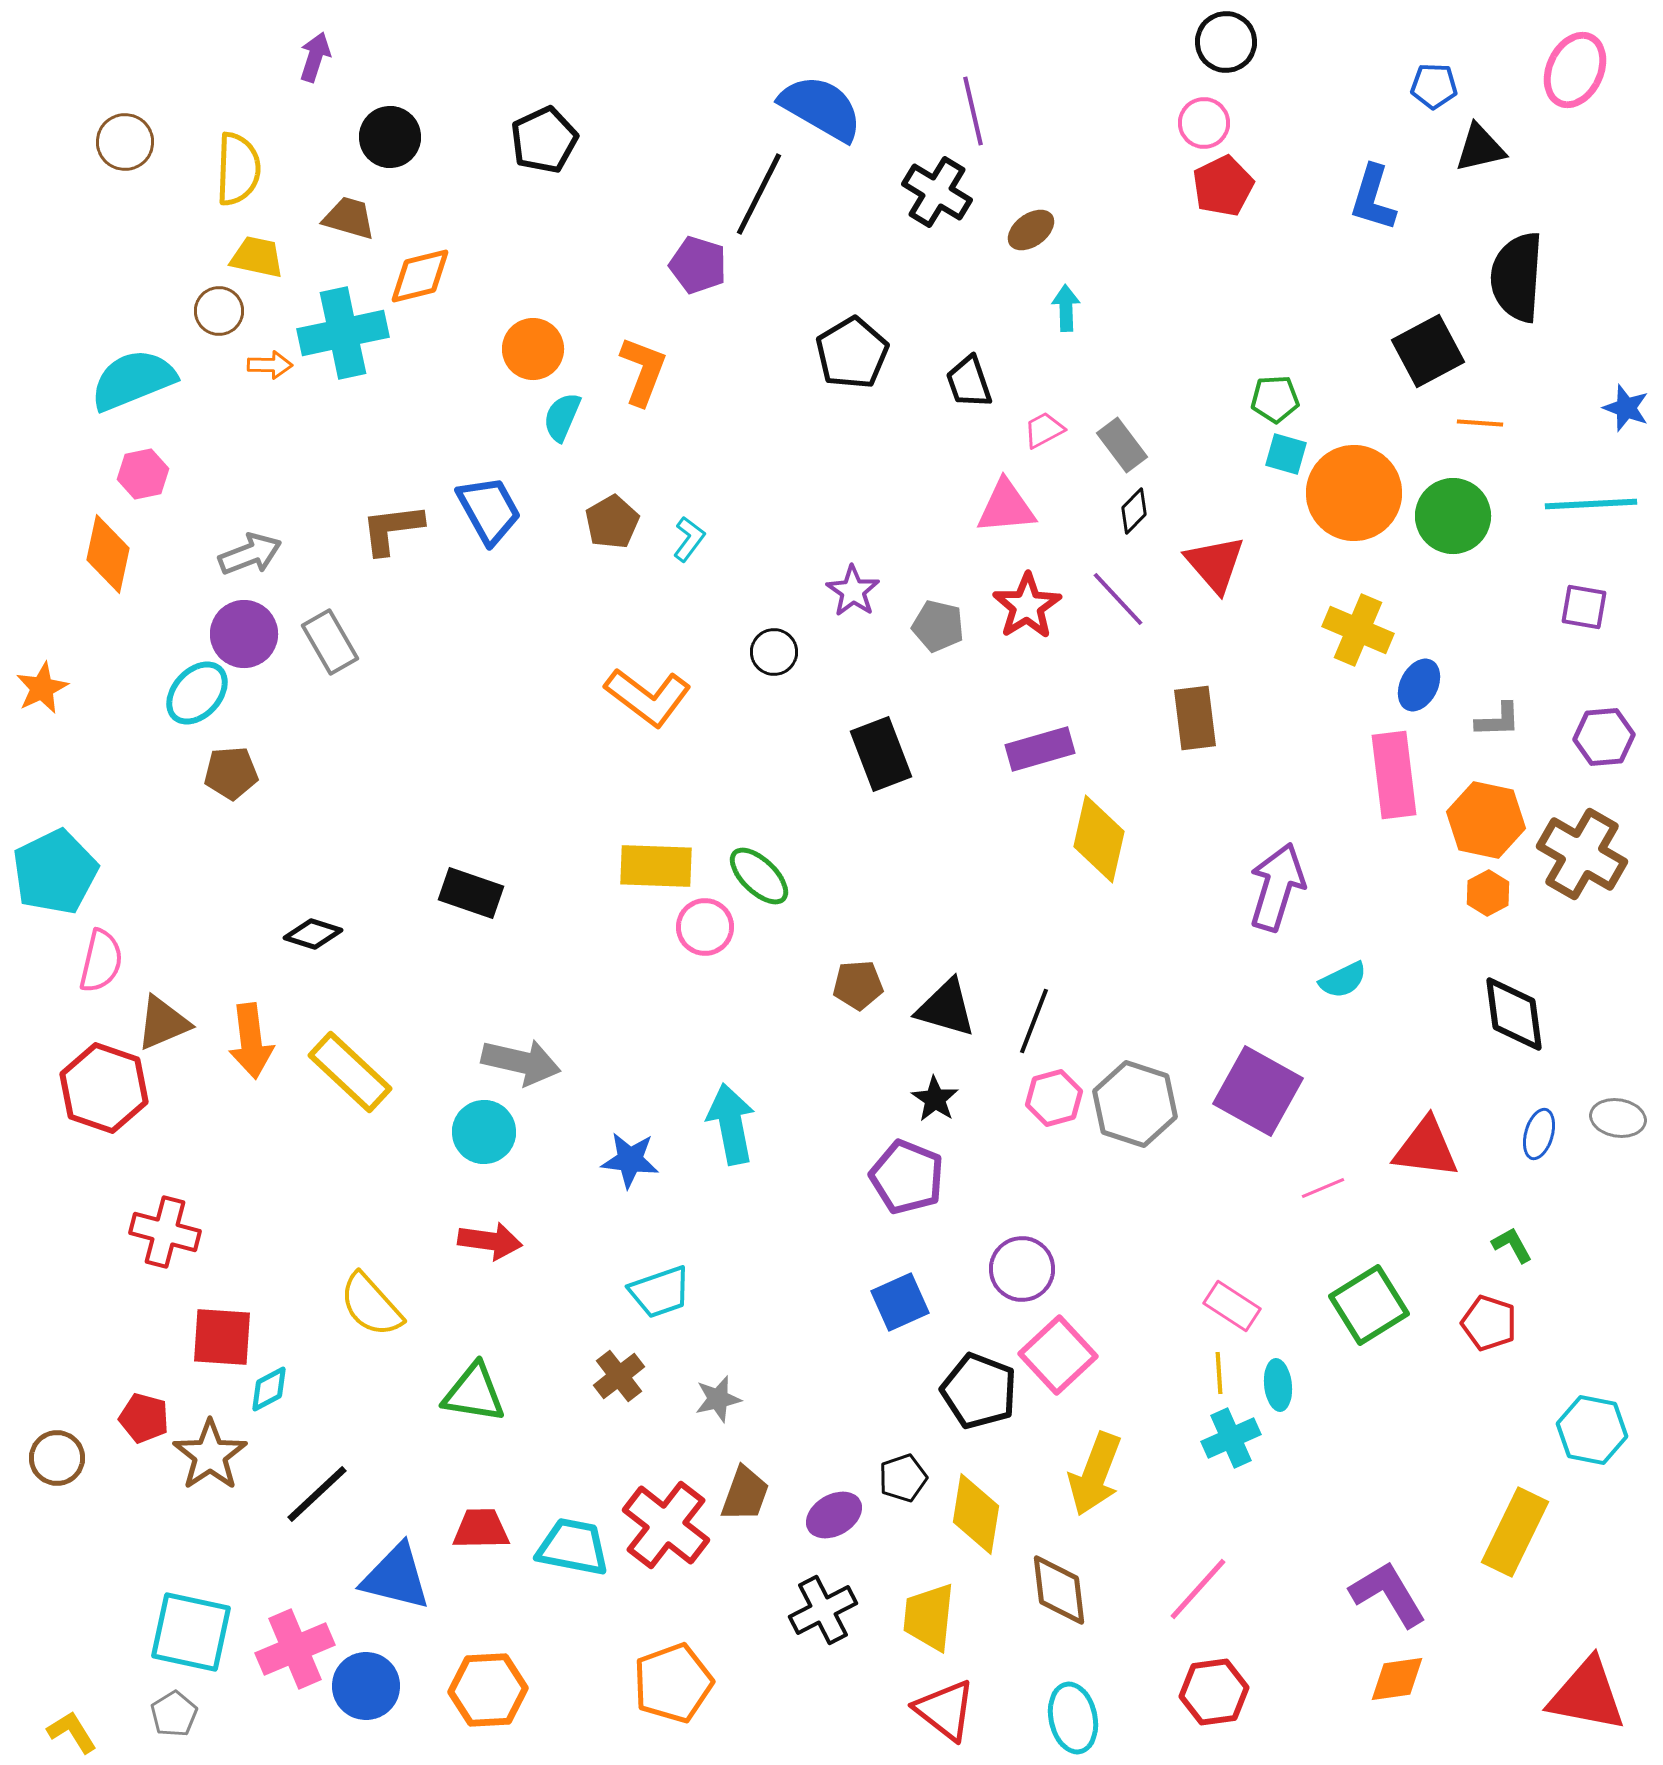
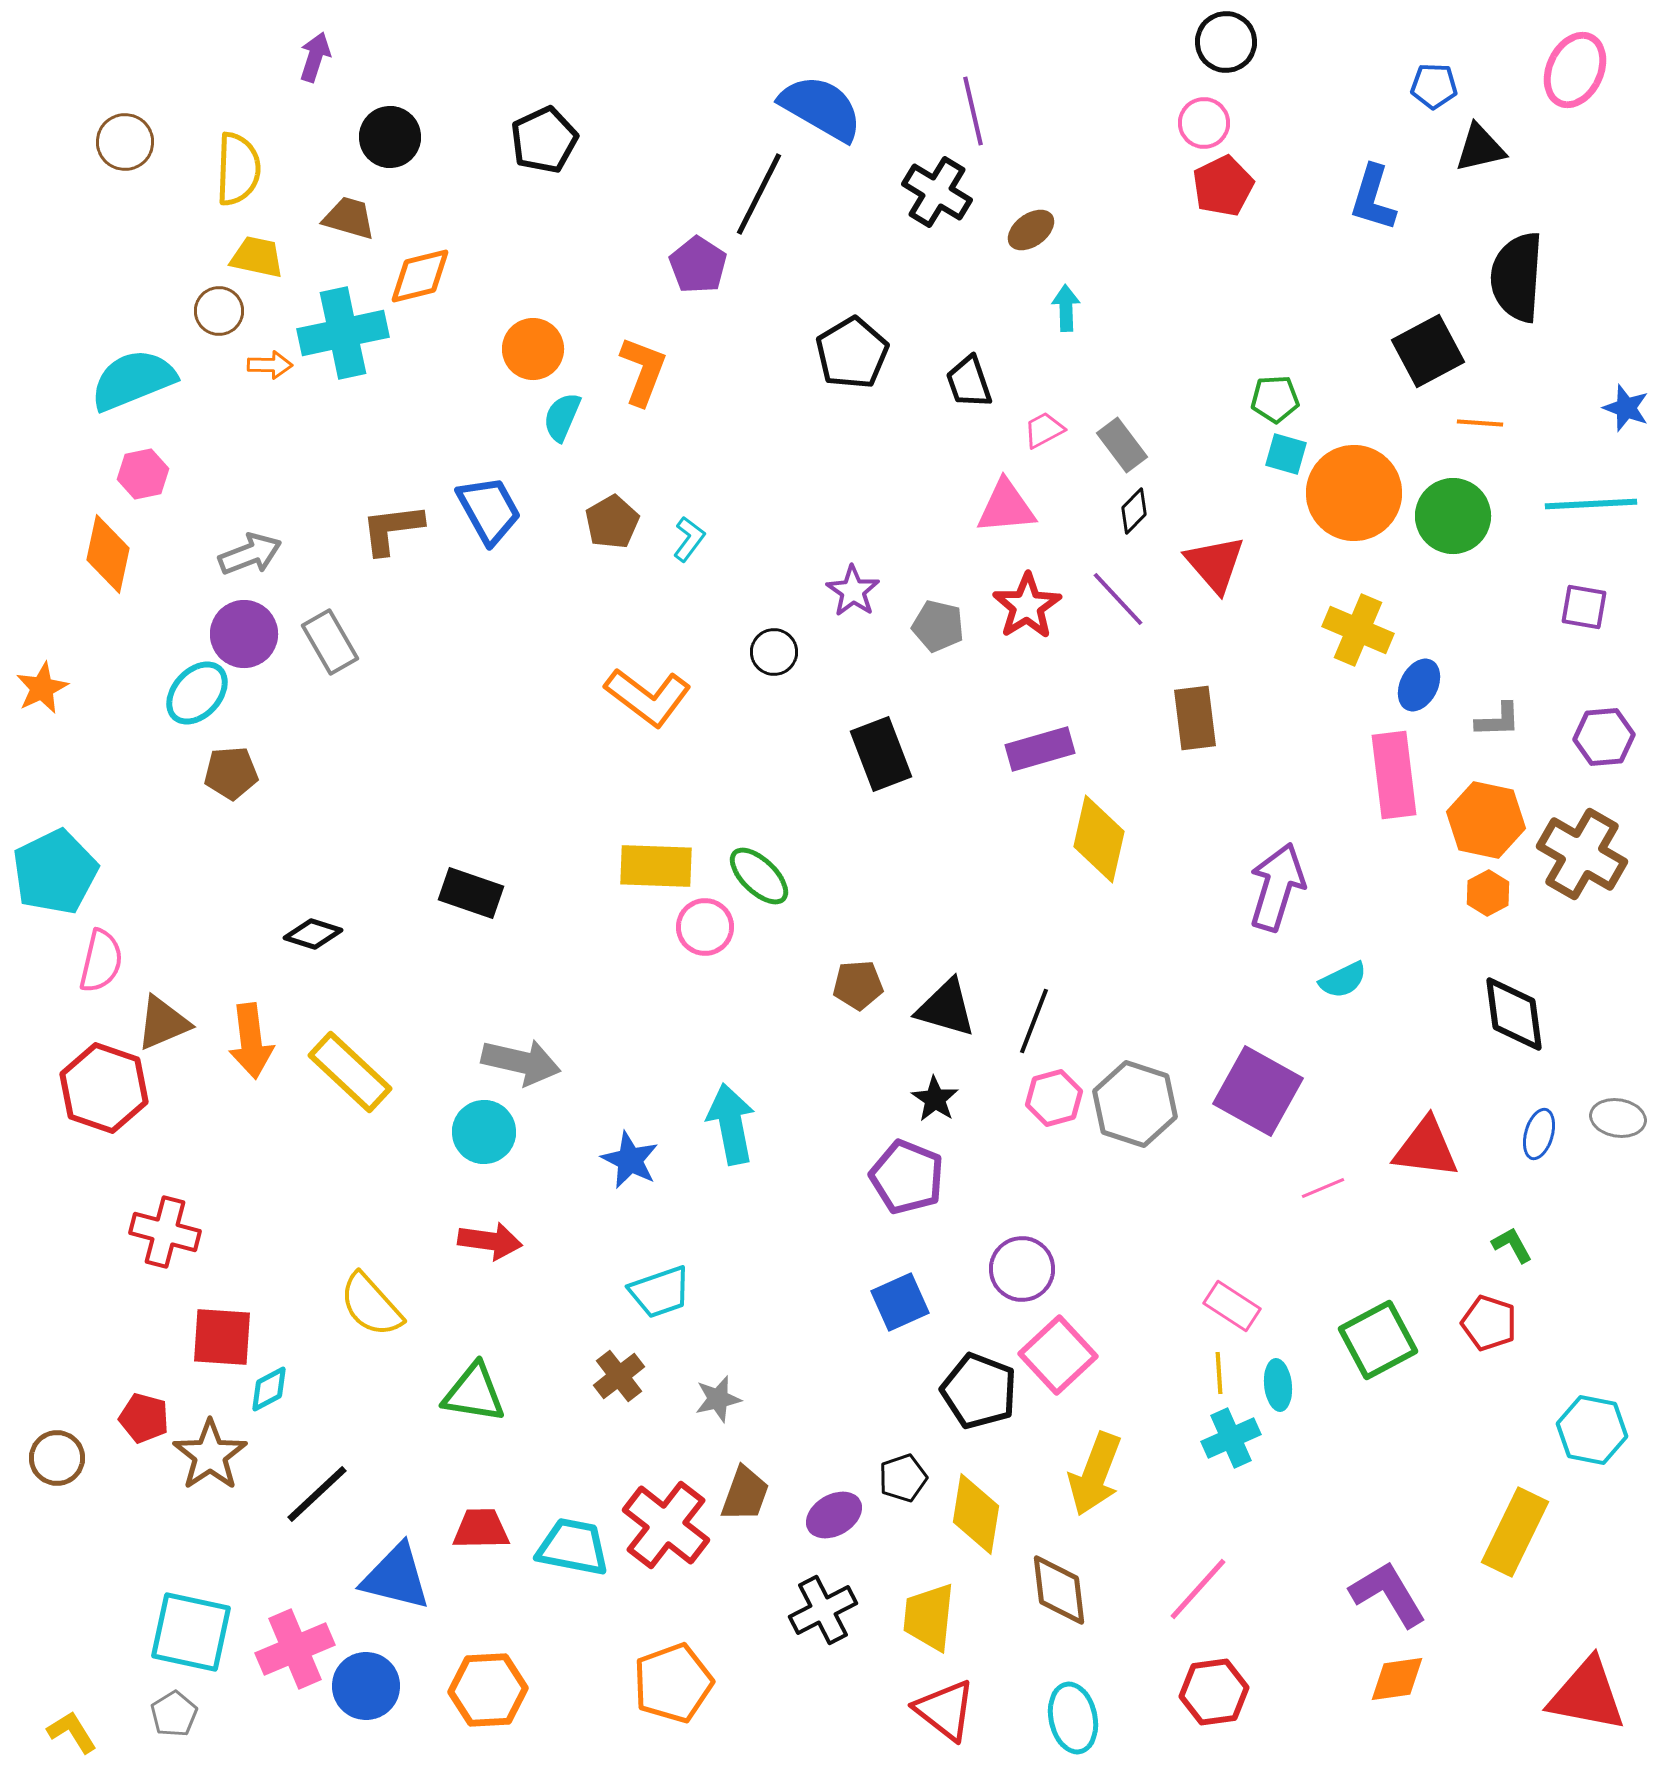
purple pentagon at (698, 265): rotated 16 degrees clockwise
blue star at (630, 1160): rotated 20 degrees clockwise
green square at (1369, 1305): moved 9 px right, 35 px down; rotated 4 degrees clockwise
